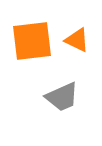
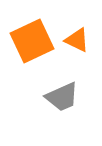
orange square: rotated 18 degrees counterclockwise
